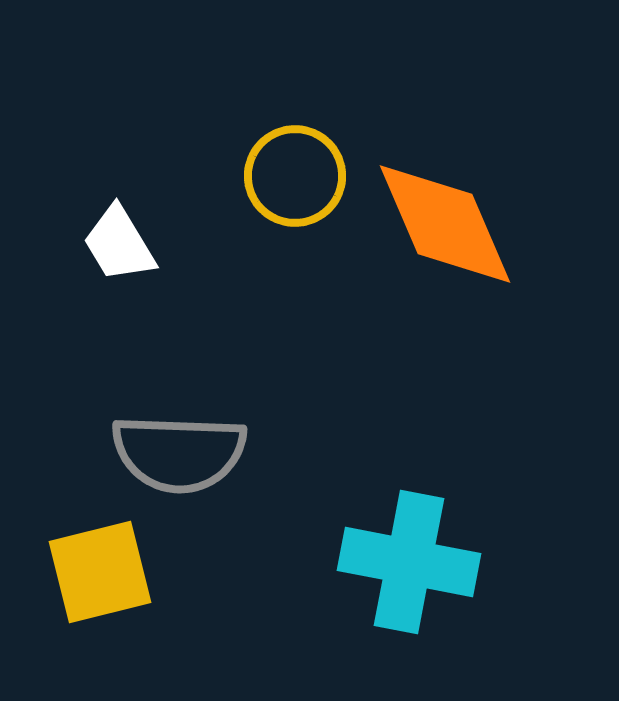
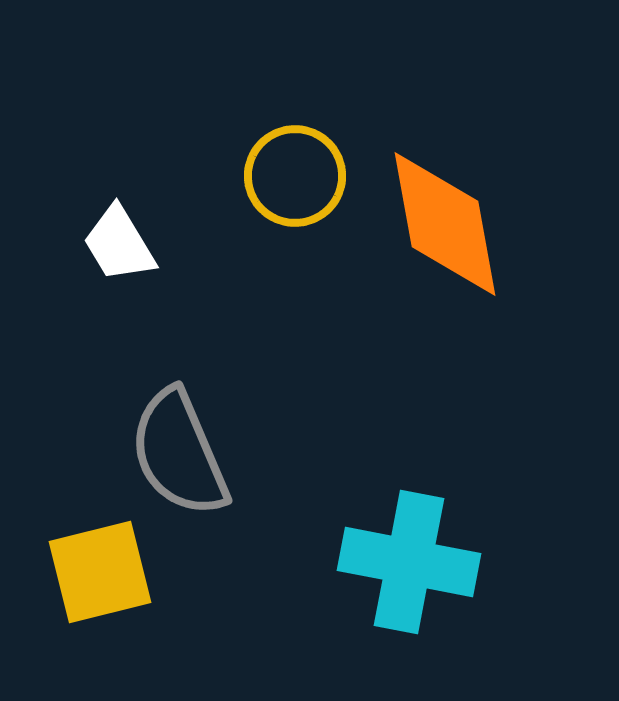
orange diamond: rotated 13 degrees clockwise
gray semicircle: rotated 65 degrees clockwise
